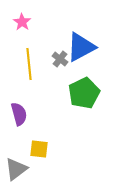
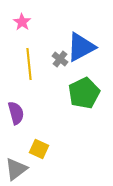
purple semicircle: moved 3 px left, 1 px up
yellow square: rotated 18 degrees clockwise
